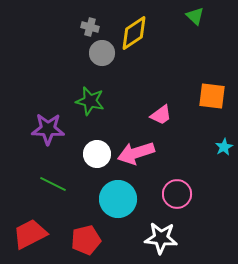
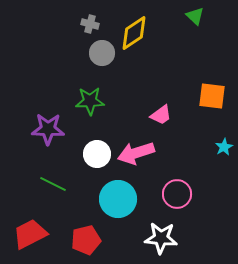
gray cross: moved 3 px up
green star: rotated 16 degrees counterclockwise
